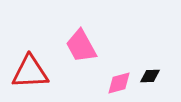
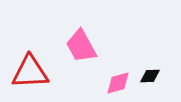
pink diamond: moved 1 px left
